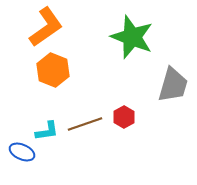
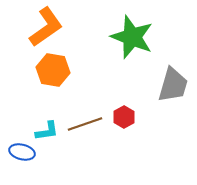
orange hexagon: rotated 12 degrees counterclockwise
blue ellipse: rotated 10 degrees counterclockwise
